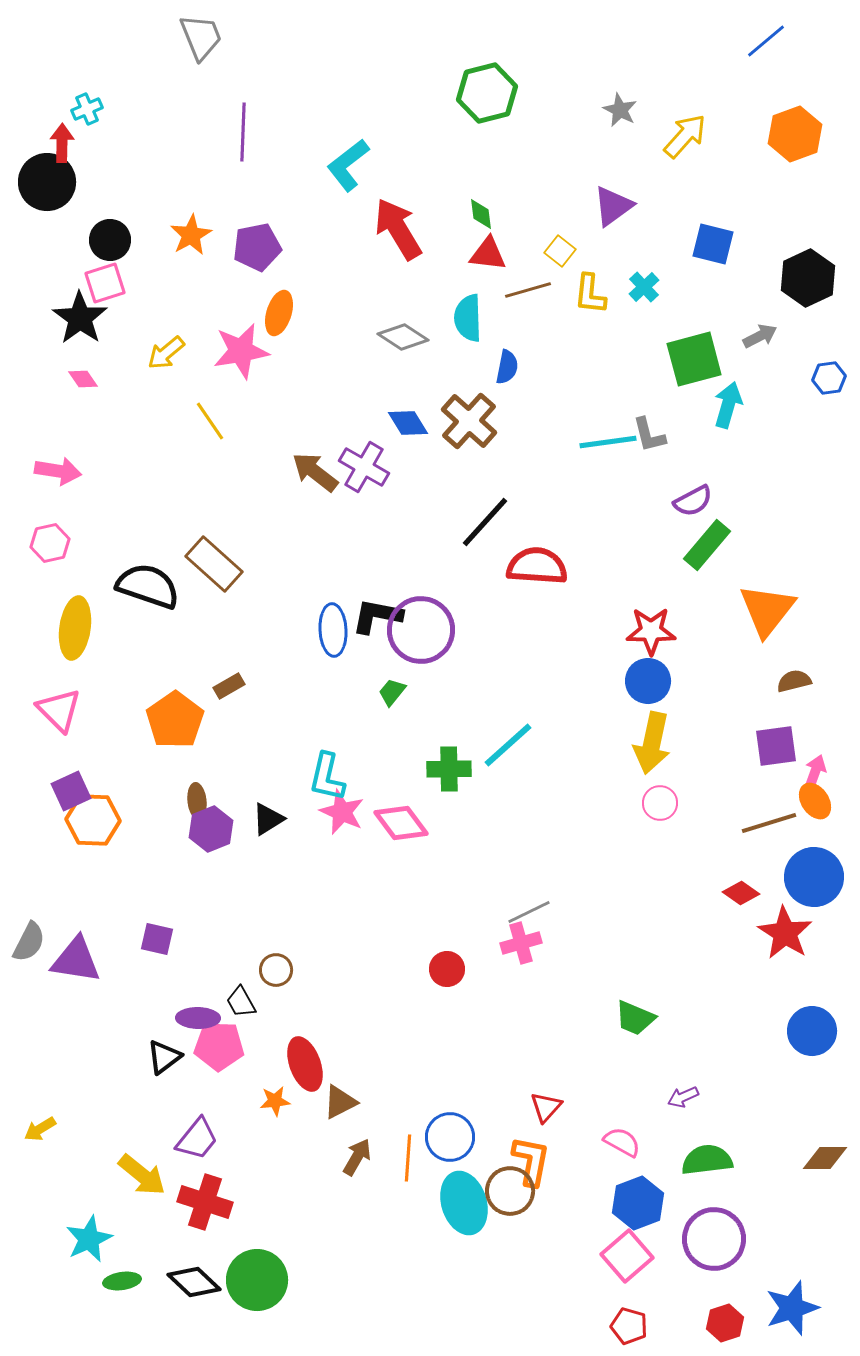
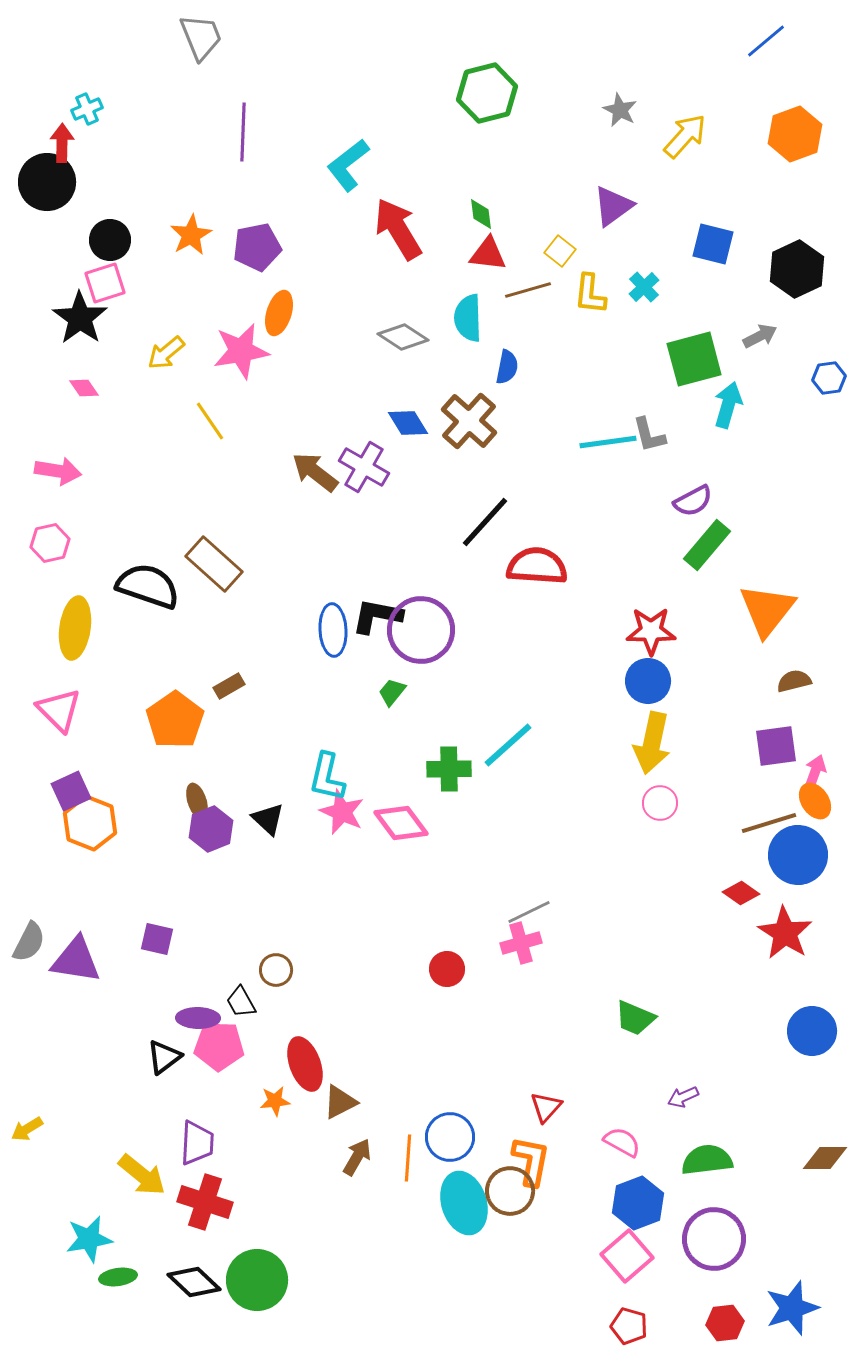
black hexagon at (808, 278): moved 11 px left, 9 px up
pink diamond at (83, 379): moved 1 px right, 9 px down
brown ellipse at (197, 801): rotated 12 degrees counterclockwise
black triangle at (268, 819): rotated 45 degrees counterclockwise
orange hexagon at (93, 820): moved 3 px left, 3 px down; rotated 20 degrees clockwise
blue circle at (814, 877): moved 16 px left, 22 px up
yellow arrow at (40, 1129): moved 13 px left
purple trapezoid at (197, 1139): moved 4 px down; rotated 36 degrees counterclockwise
cyan star at (89, 1239): rotated 15 degrees clockwise
green ellipse at (122, 1281): moved 4 px left, 4 px up
red hexagon at (725, 1323): rotated 12 degrees clockwise
